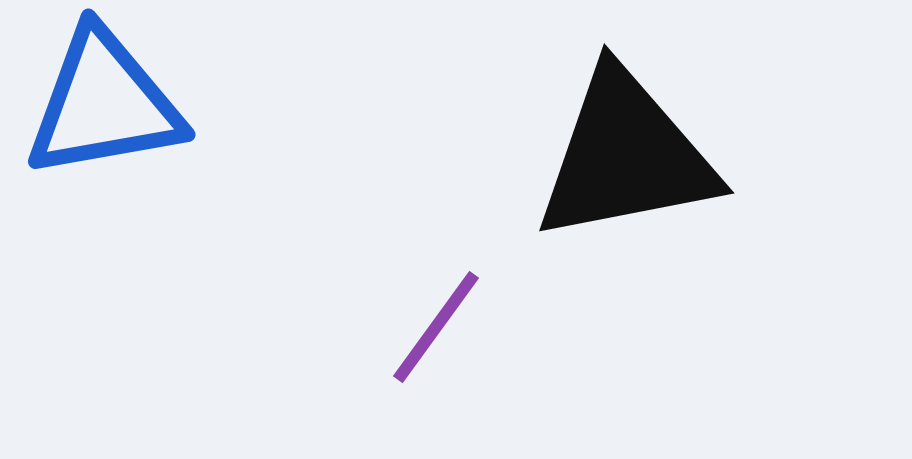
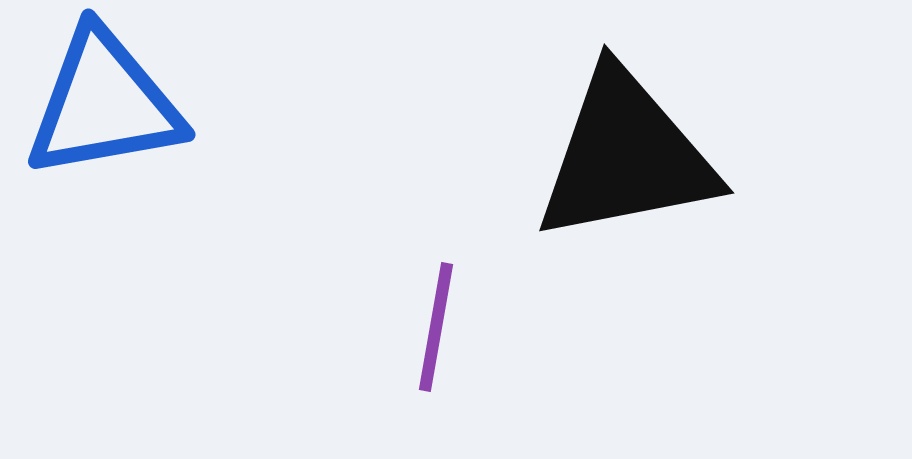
purple line: rotated 26 degrees counterclockwise
